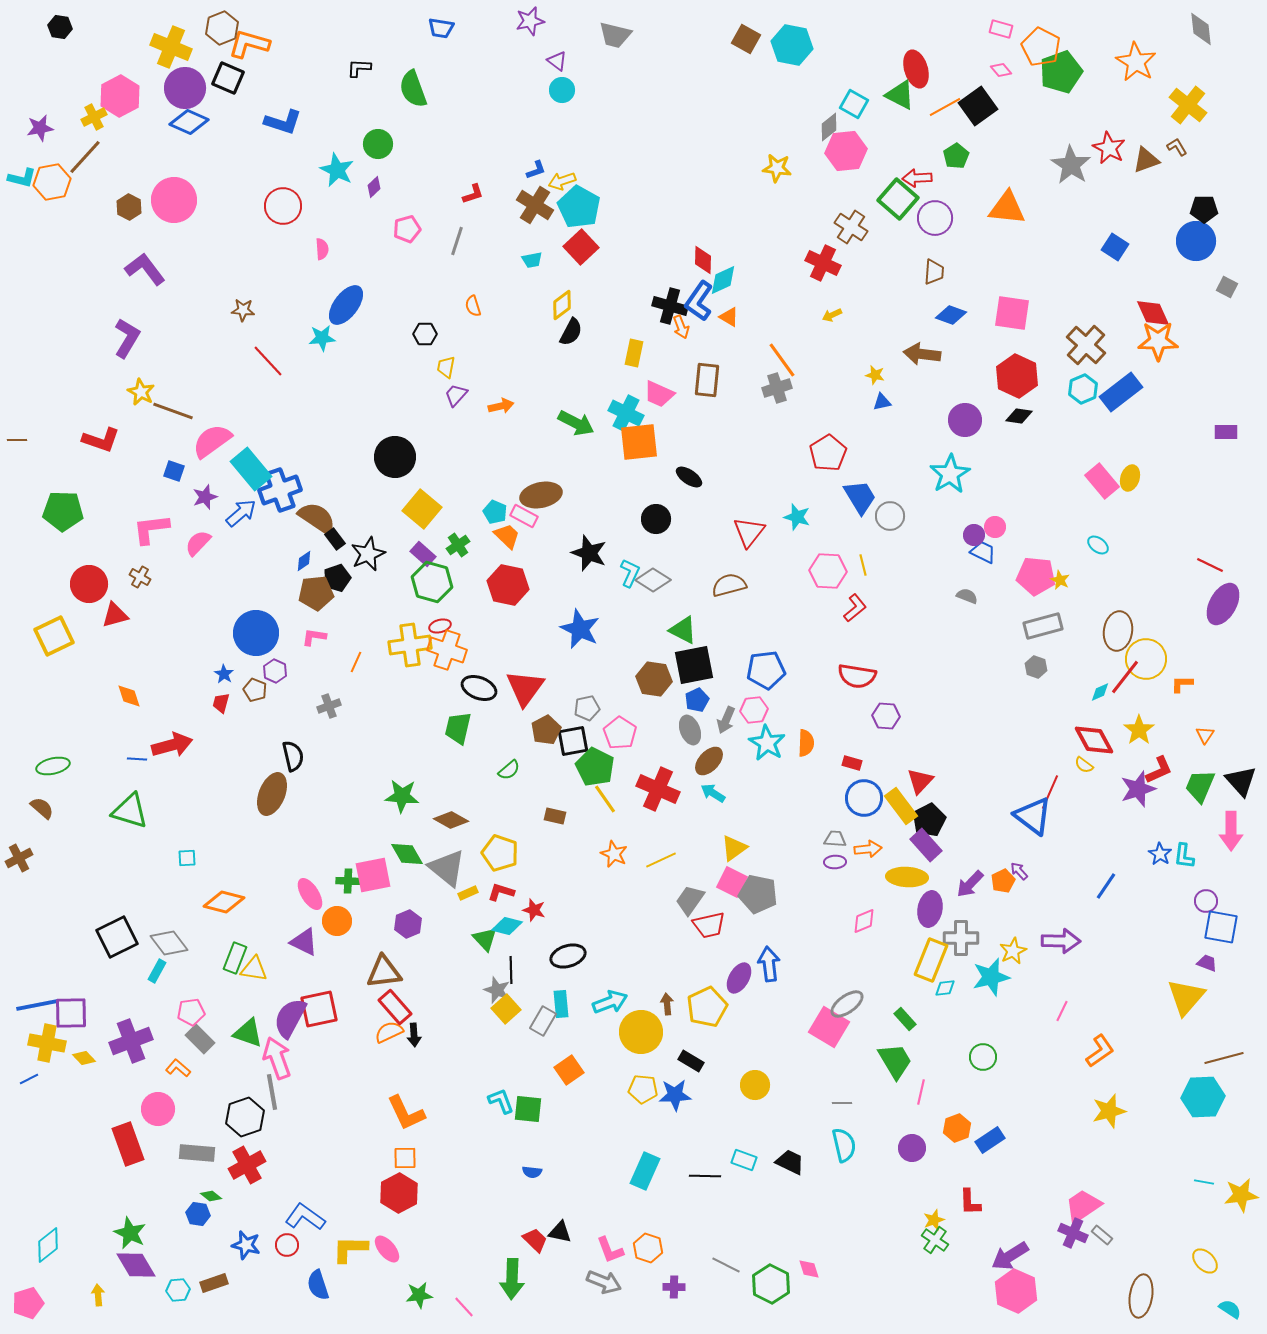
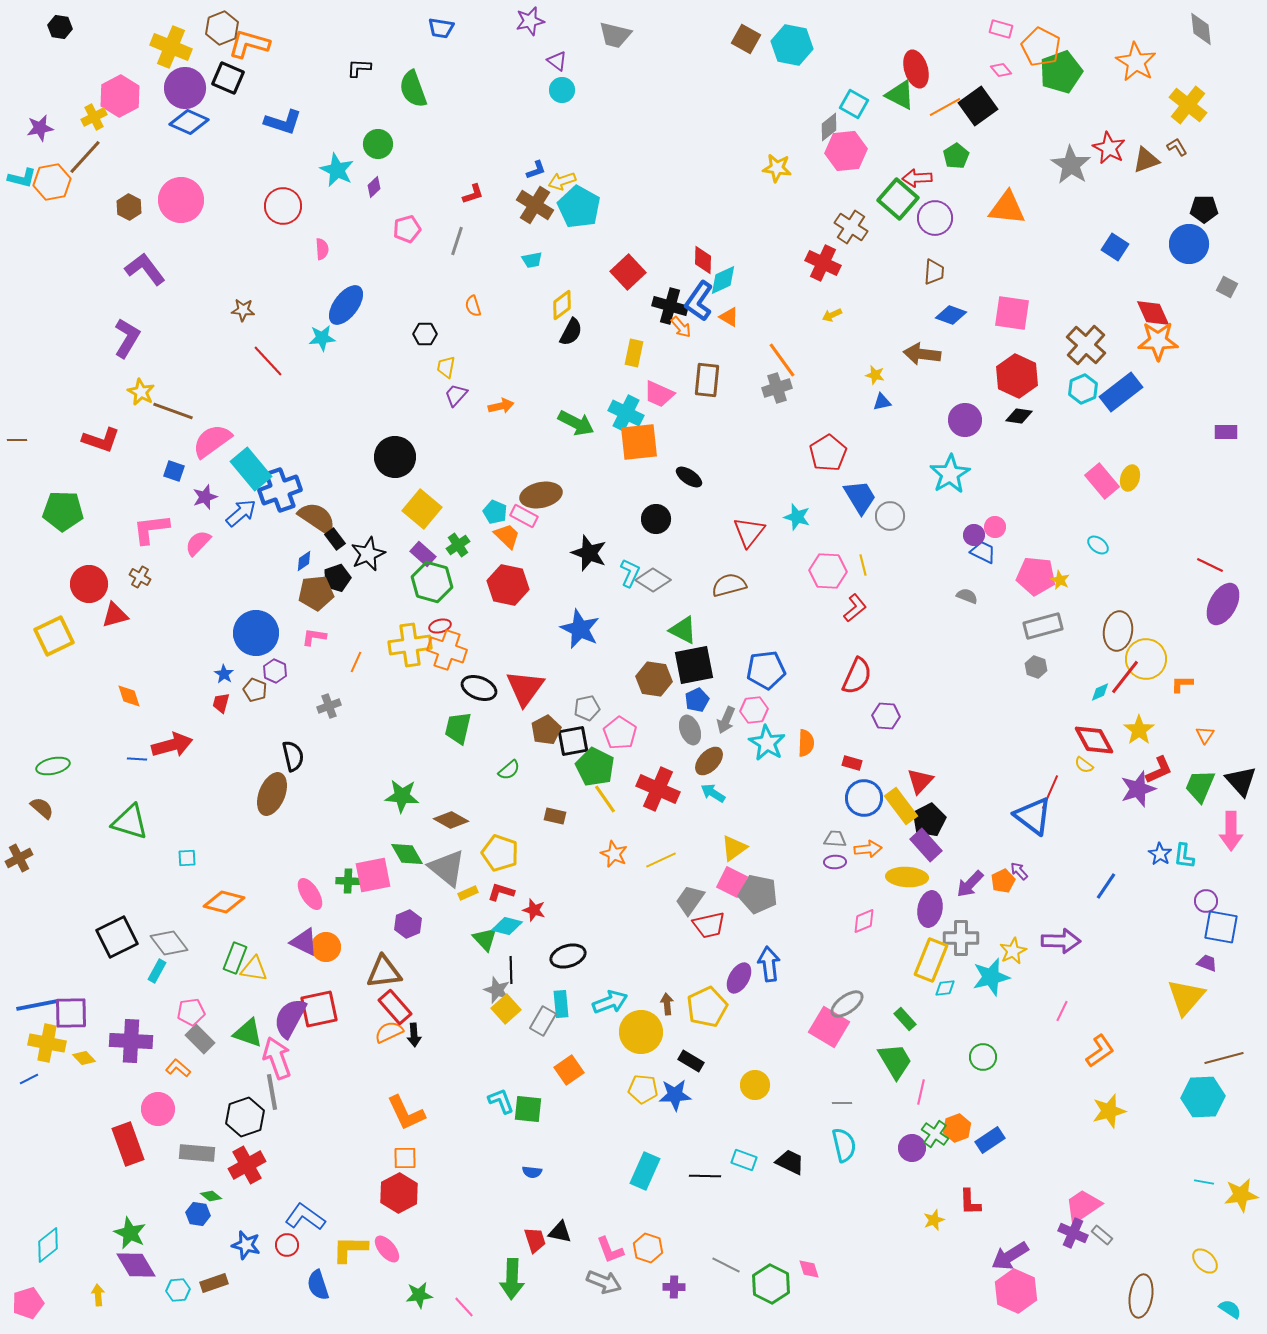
pink circle at (174, 200): moved 7 px right
blue circle at (1196, 241): moved 7 px left, 3 px down
red square at (581, 247): moved 47 px right, 25 px down
orange arrow at (681, 327): rotated 20 degrees counterclockwise
red semicircle at (857, 676): rotated 75 degrees counterclockwise
green triangle at (130, 811): moved 11 px down
orange circle at (337, 921): moved 11 px left, 26 px down
purple cross at (131, 1041): rotated 24 degrees clockwise
red trapezoid at (535, 1240): rotated 28 degrees clockwise
green cross at (935, 1240): moved 106 px up
